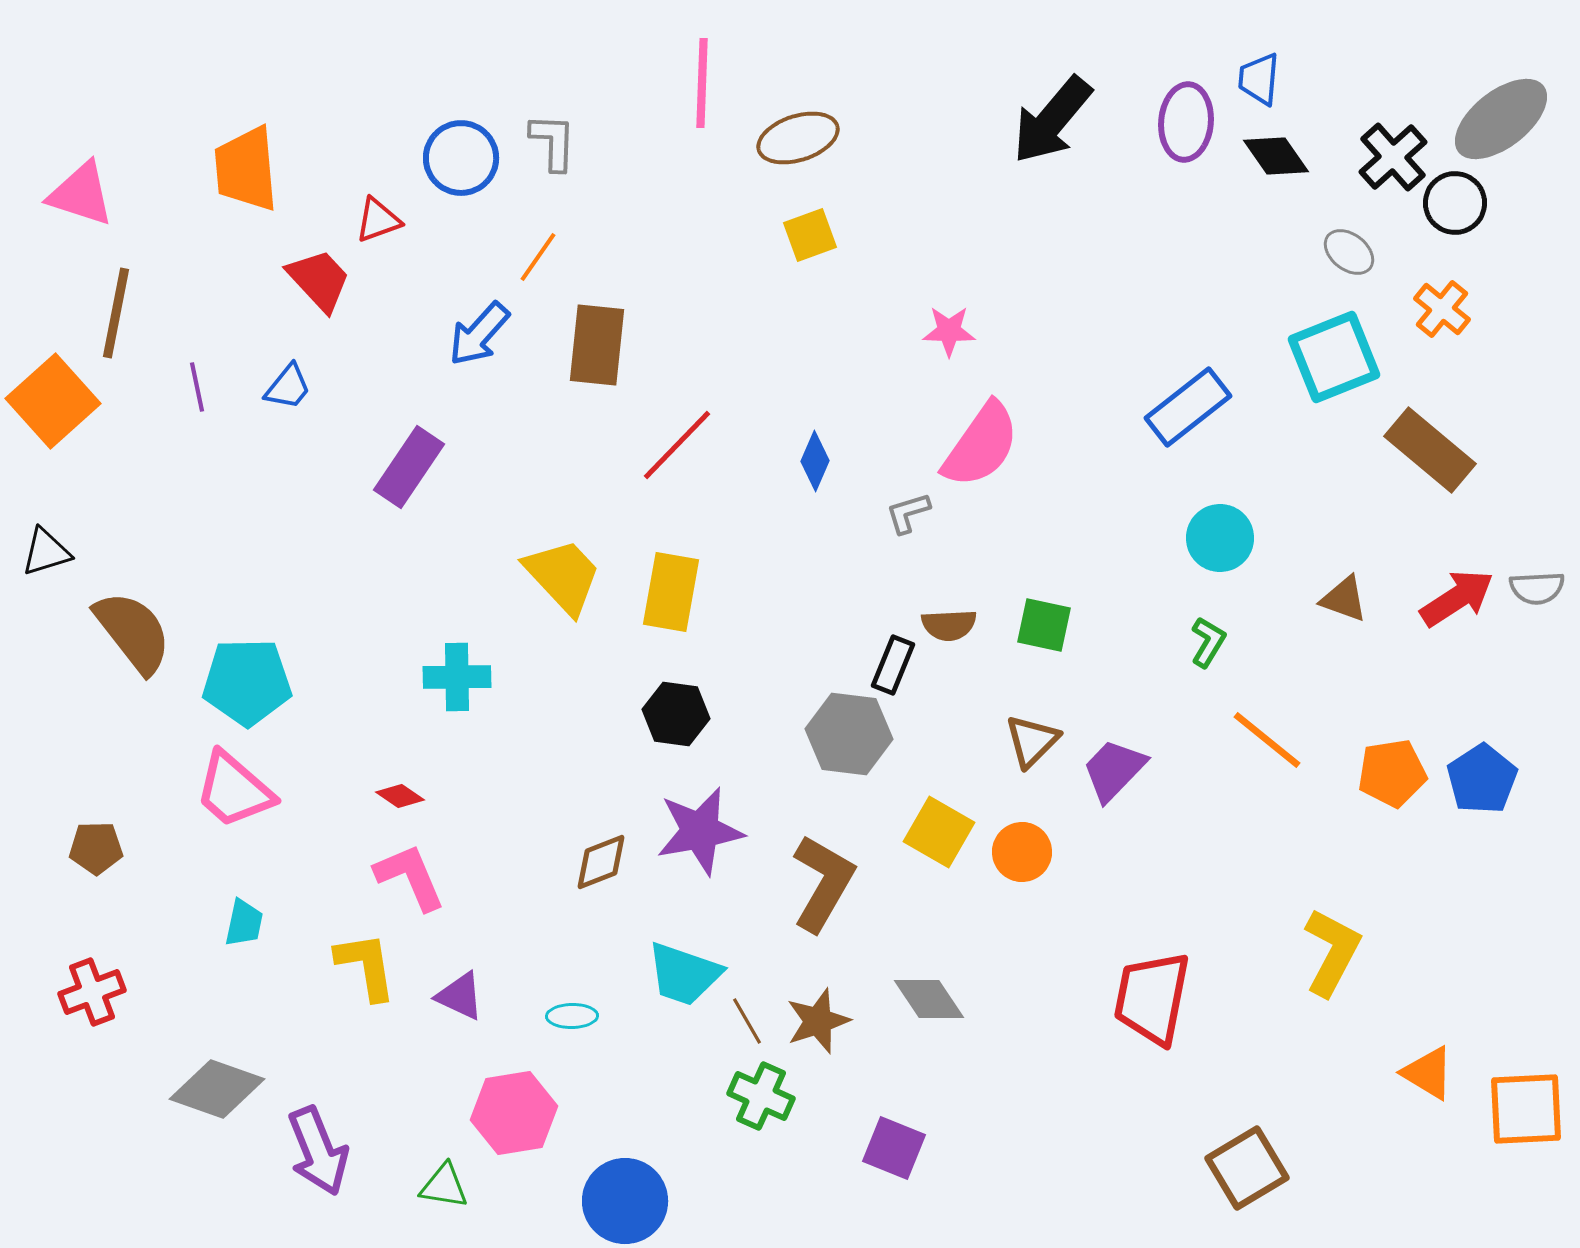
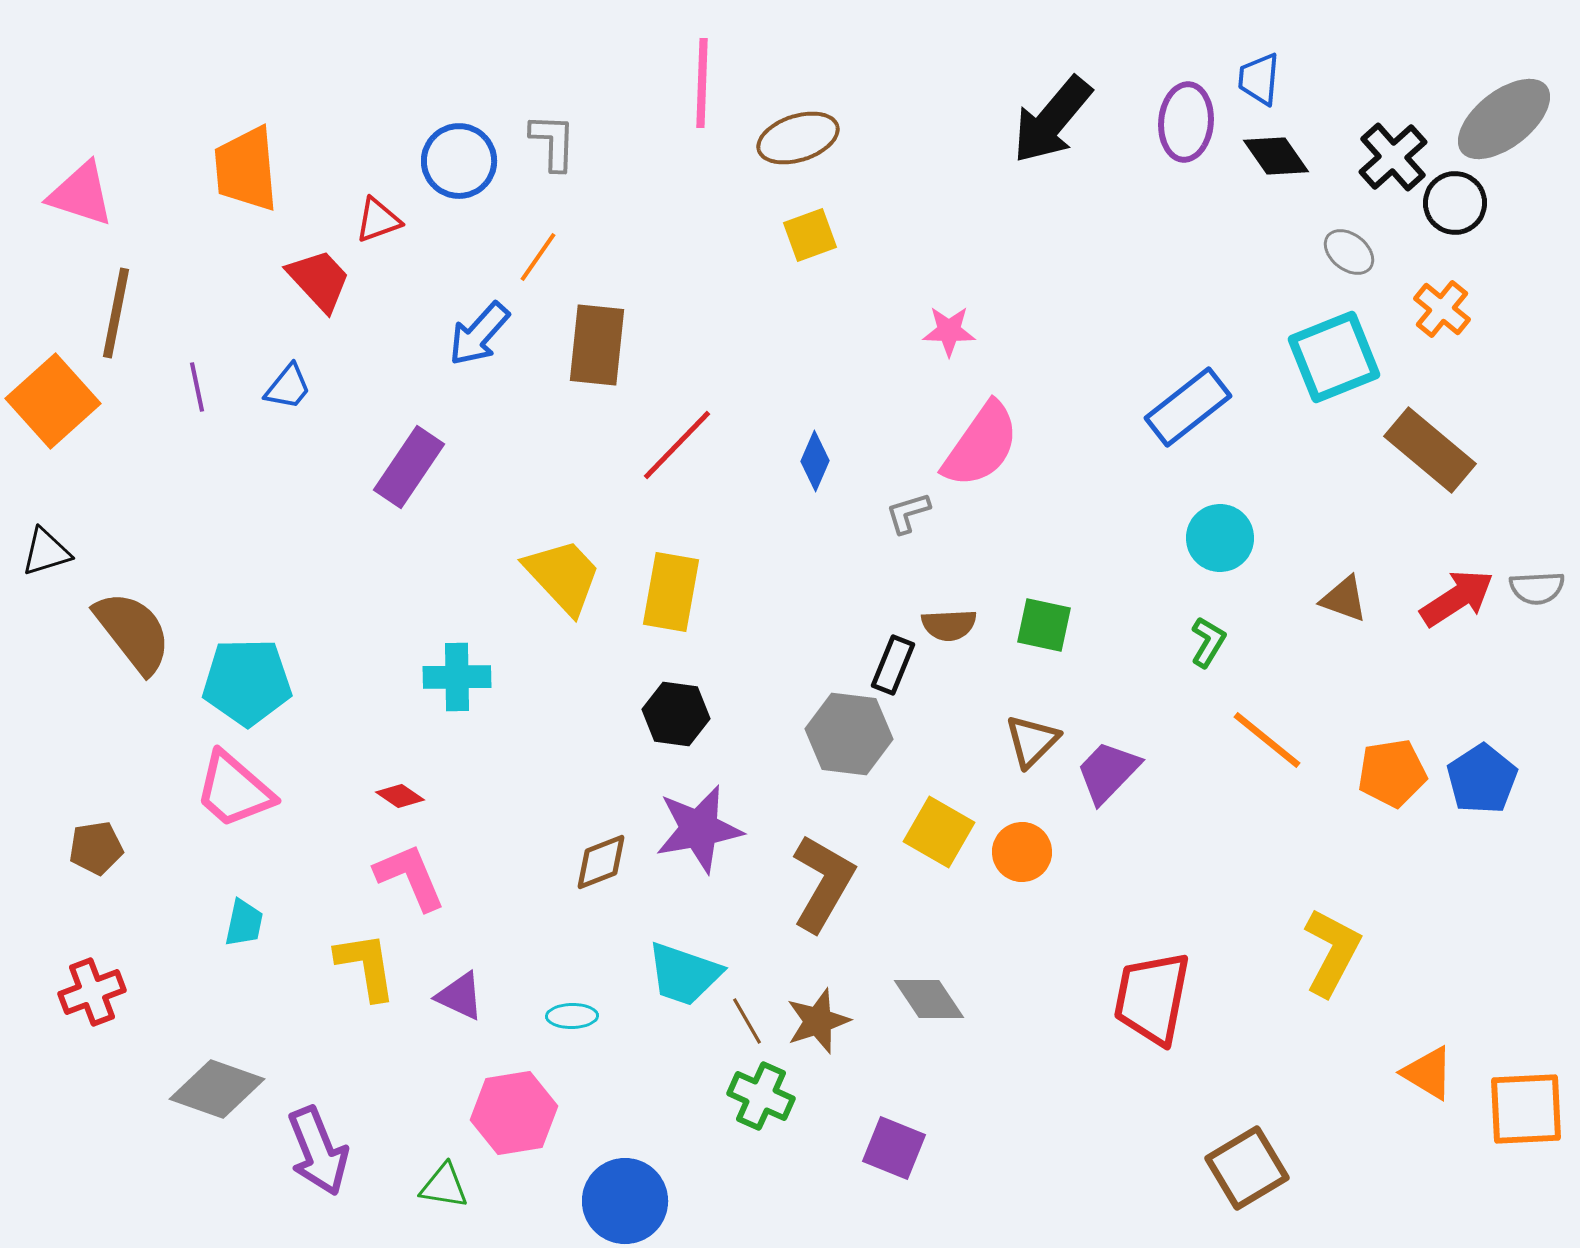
gray ellipse at (1501, 119): moved 3 px right
blue circle at (461, 158): moved 2 px left, 3 px down
purple trapezoid at (1114, 770): moved 6 px left, 2 px down
purple star at (700, 831): moved 1 px left, 2 px up
brown pentagon at (96, 848): rotated 8 degrees counterclockwise
